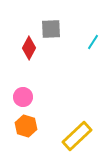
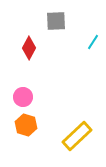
gray square: moved 5 px right, 8 px up
orange hexagon: moved 1 px up
